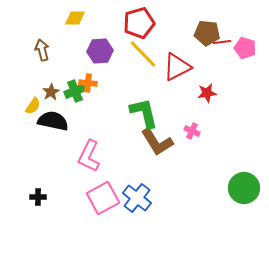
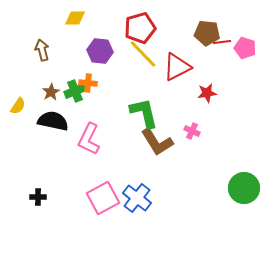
red pentagon: moved 1 px right, 5 px down
purple hexagon: rotated 10 degrees clockwise
yellow semicircle: moved 15 px left
pink L-shape: moved 17 px up
